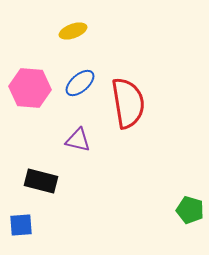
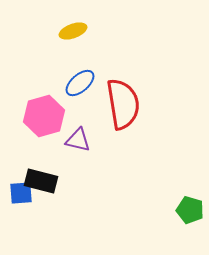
pink hexagon: moved 14 px right, 28 px down; rotated 21 degrees counterclockwise
red semicircle: moved 5 px left, 1 px down
blue square: moved 32 px up
